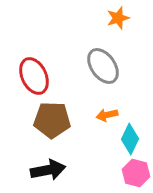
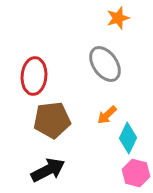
gray ellipse: moved 2 px right, 2 px up
red ellipse: rotated 30 degrees clockwise
orange arrow: rotated 30 degrees counterclockwise
brown pentagon: rotated 9 degrees counterclockwise
cyan diamond: moved 2 px left, 1 px up
black arrow: rotated 16 degrees counterclockwise
